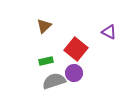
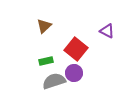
purple triangle: moved 2 px left, 1 px up
